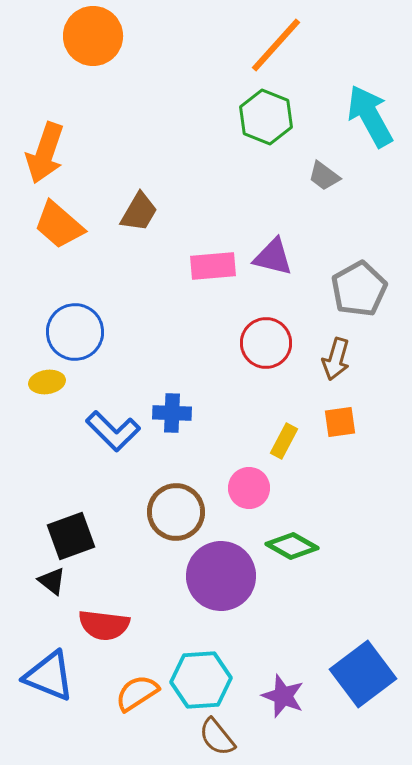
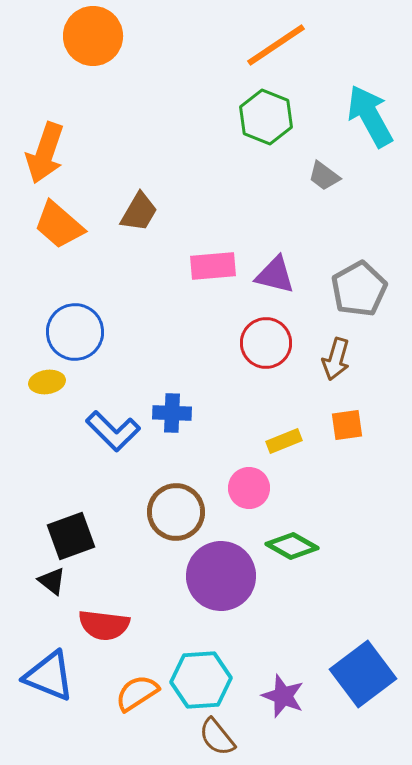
orange line: rotated 14 degrees clockwise
purple triangle: moved 2 px right, 18 px down
orange square: moved 7 px right, 3 px down
yellow rectangle: rotated 40 degrees clockwise
